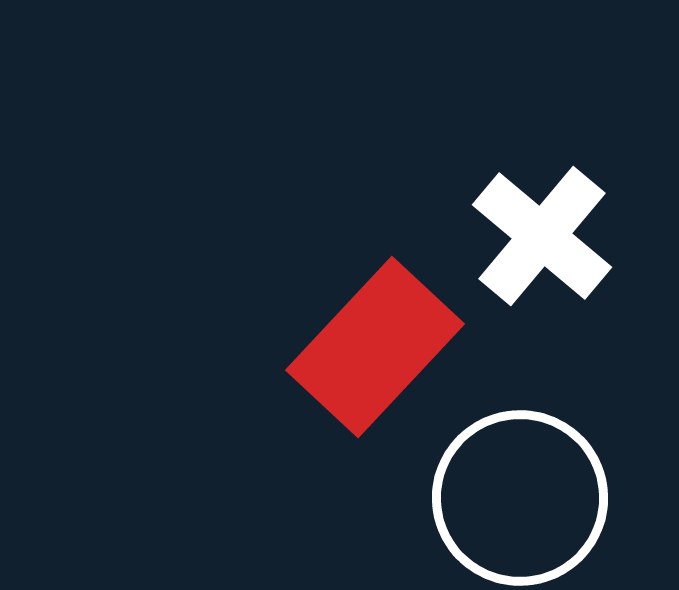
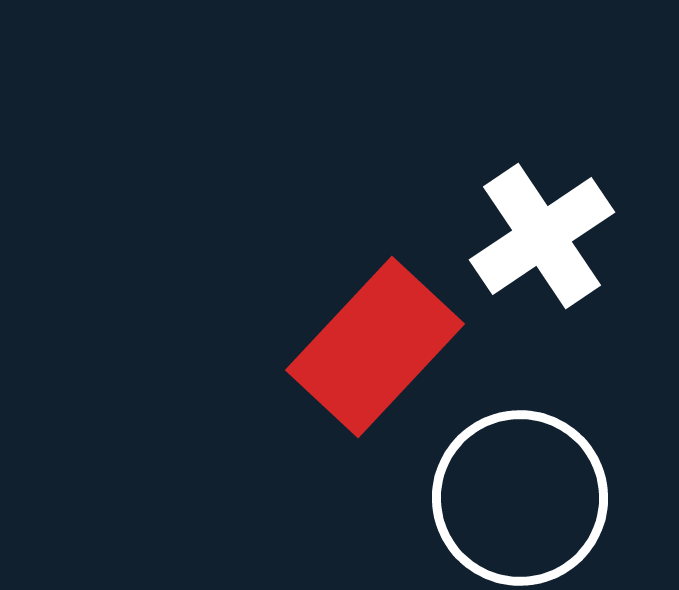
white cross: rotated 16 degrees clockwise
